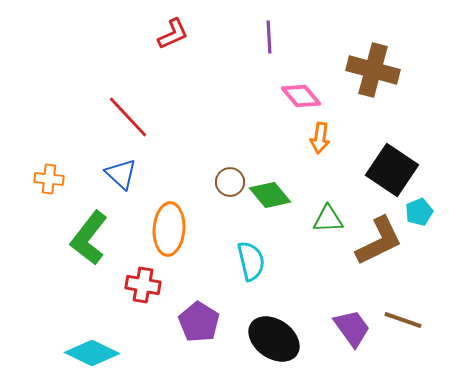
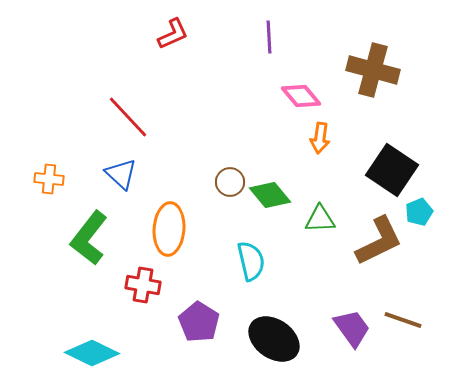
green triangle: moved 8 px left
